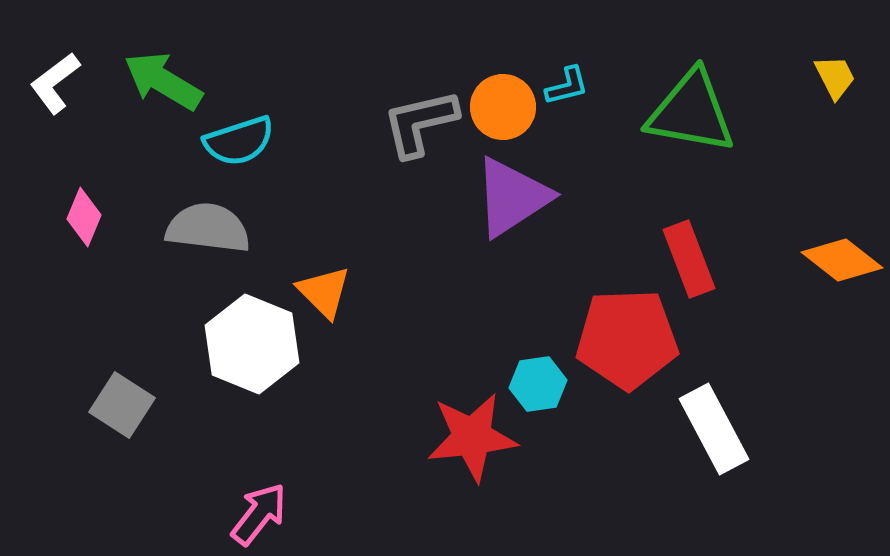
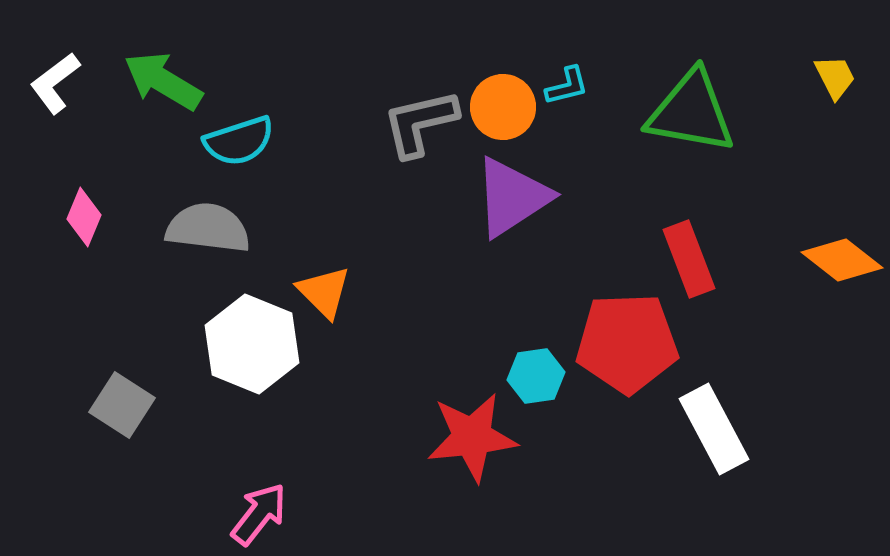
red pentagon: moved 4 px down
cyan hexagon: moved 2 px left, 8 px up
